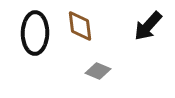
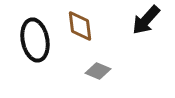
black arrow: moved 2 px left, 6 px up
black ellipse: moved 7 px down; rotated 12 degrees counterclockwise
